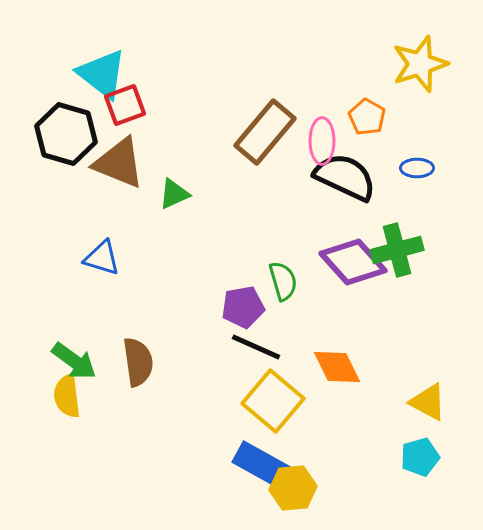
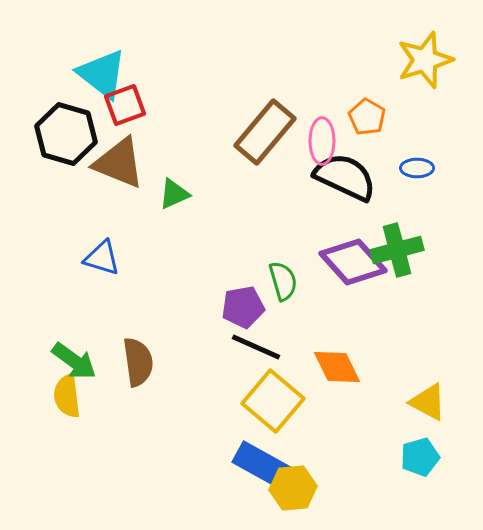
yellow star: moved 5 px right, 4 px up
